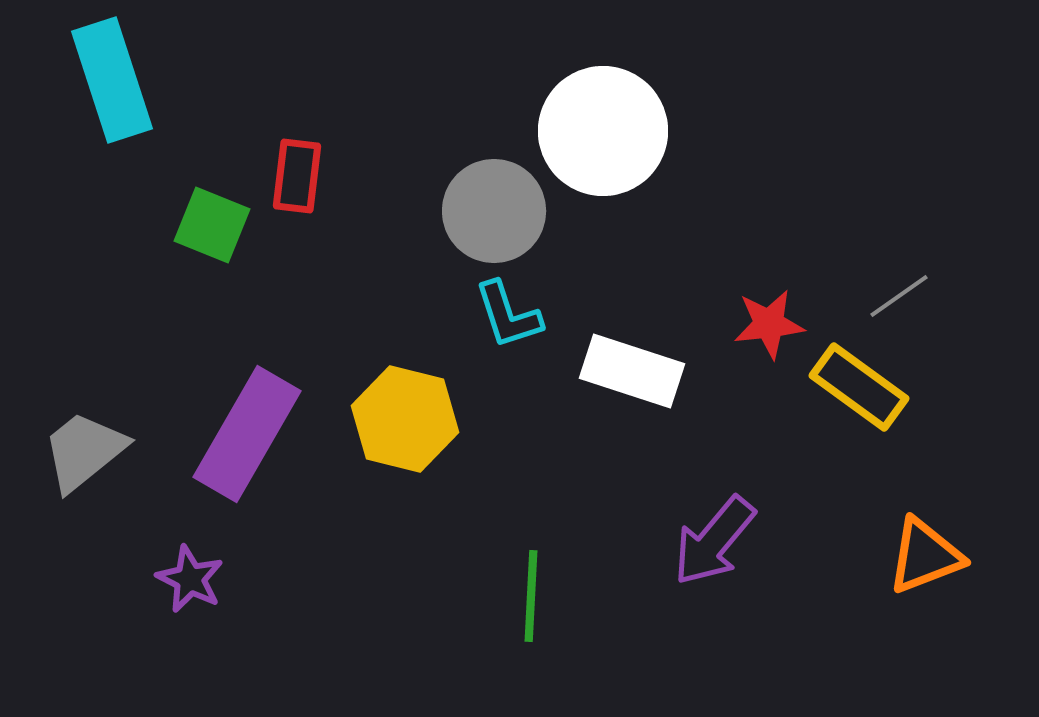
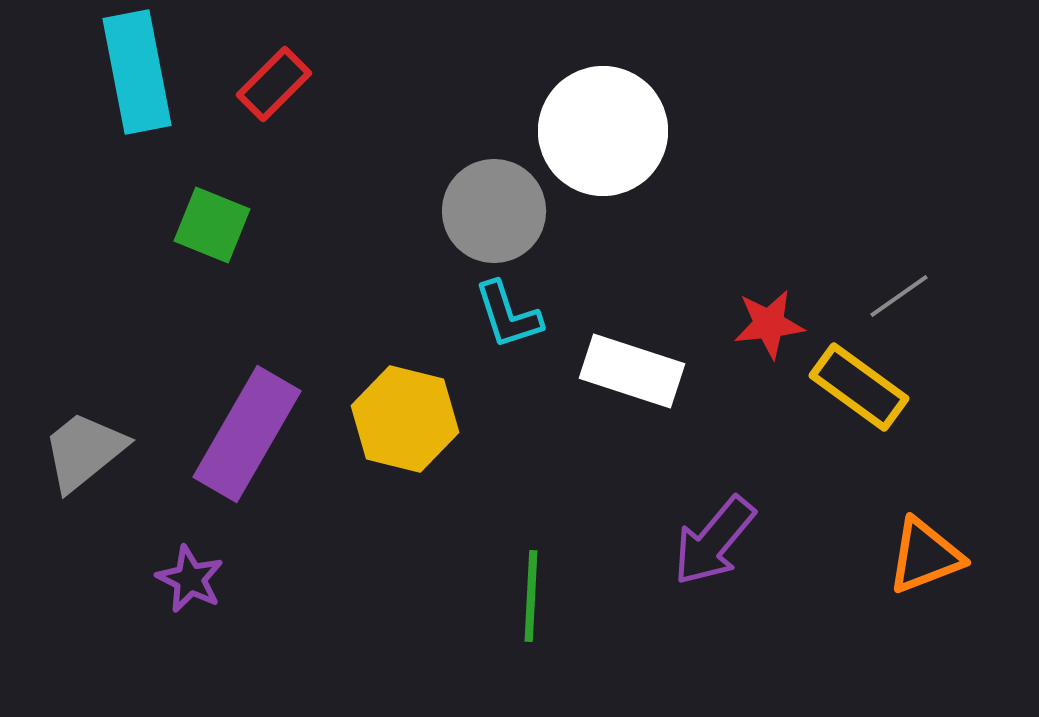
cyan rectangle: moved 25 px right, 8 px up; rotated 7 degrees clockwise
red rectangle: moved 23 px left, 92 px up; rotated 38 degrees clockwise
